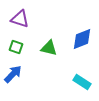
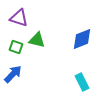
purple triangle: moved 1 px left, 1 px up
green triangle: moved 12 px left, 8 px up
cyan rectangle: rotated 30 degrees clockwise
